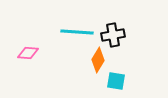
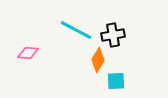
cyan line: moved 1 px left, 2 px up; rotated 24 degrees clockwise
cyan square: rotated 12 degrees counterclockwise
